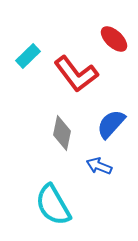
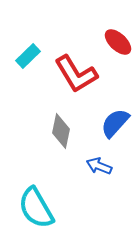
red ellipse: moved 4 px right, 3 px down
red L-shape: rotated 6 degrees clockwise
blue semicircle: moved 4 px right, 1 px up
gray diamond: moved 1 px left, 2 px up
cyan semicircle: moved 17 px left, 3 px down
